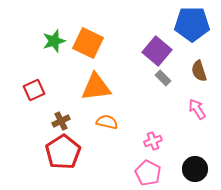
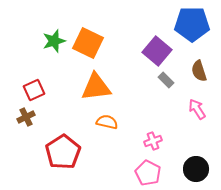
gray rectangle: moved 3 px right, 2 px down
brown cross: moved 35 px left, 4 px up
black circle: moved 1 px right
